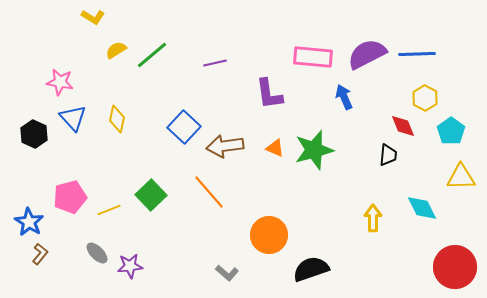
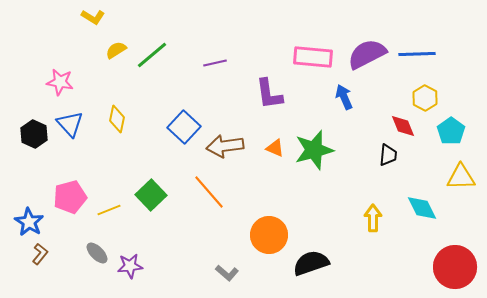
blue triangle: moved 3 px left, 6 px down
black semicircle: moved 6 px up
